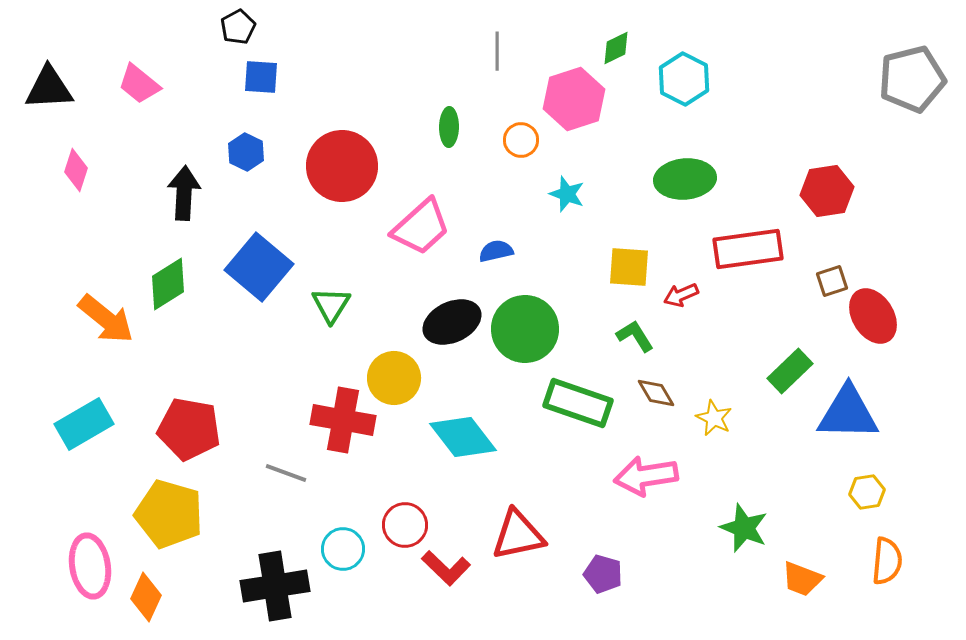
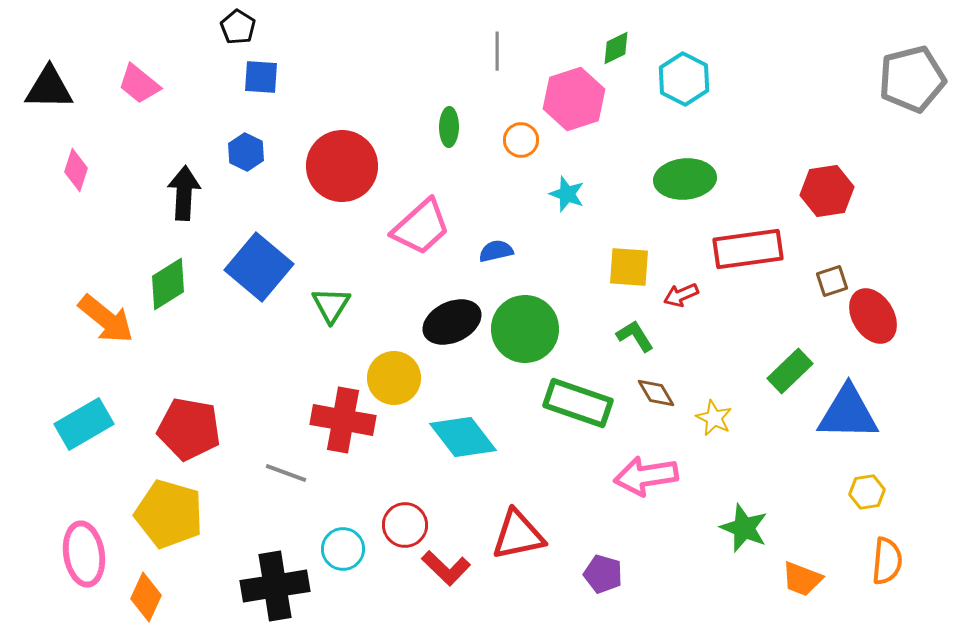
black pentagon at (238, 27): rotated 12 degrees counterclockwise
black triangle at (49, 88): rotated 4 degrees clockwise
pink ellipse at (90, 566): moved 6 px left, 12 px up
